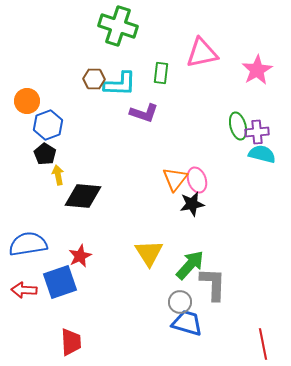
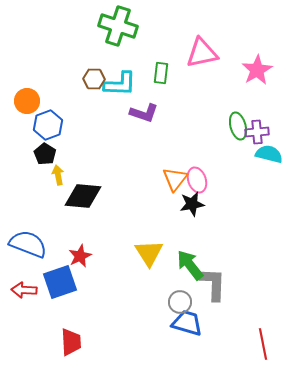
cyan semicircle: moved 7 px right
blue semicircle: rotated 30 degrees clockwise
green arrow: rotated 80 degrees counterclockwise
